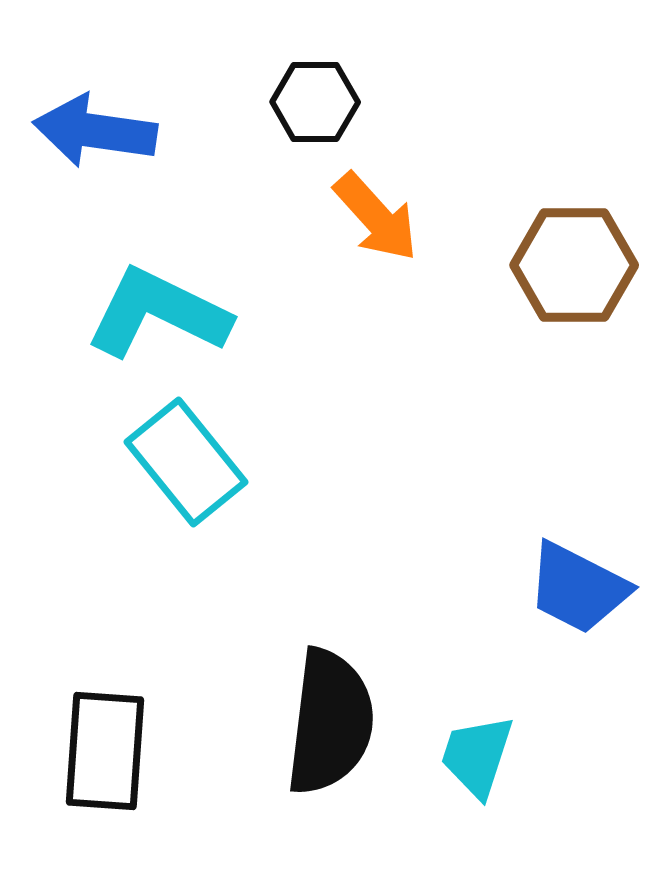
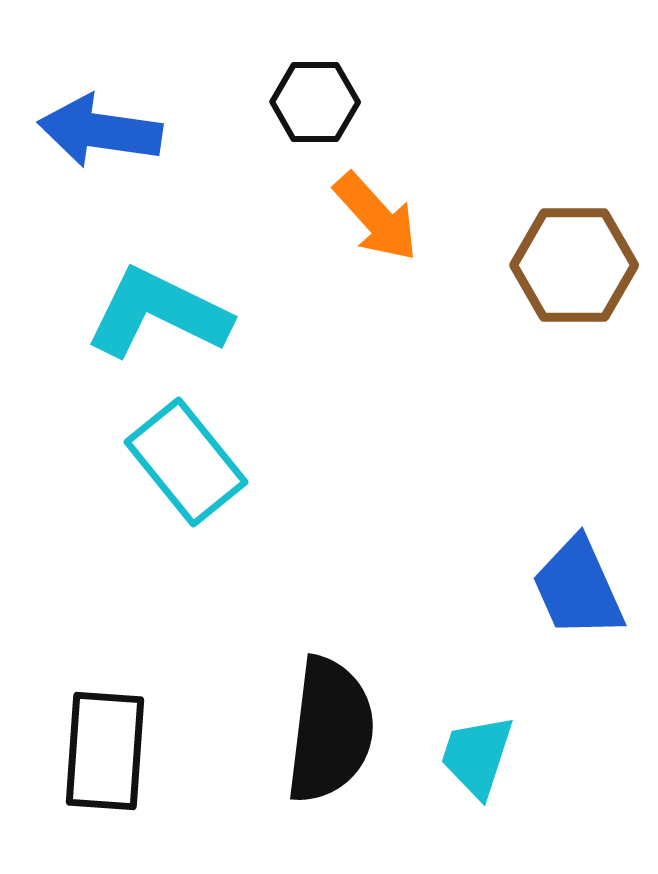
blue arrow: moved 5 px right
blue trapezoid: rotated 39 degrees clockwise
black semicircle: moved 8 px down
